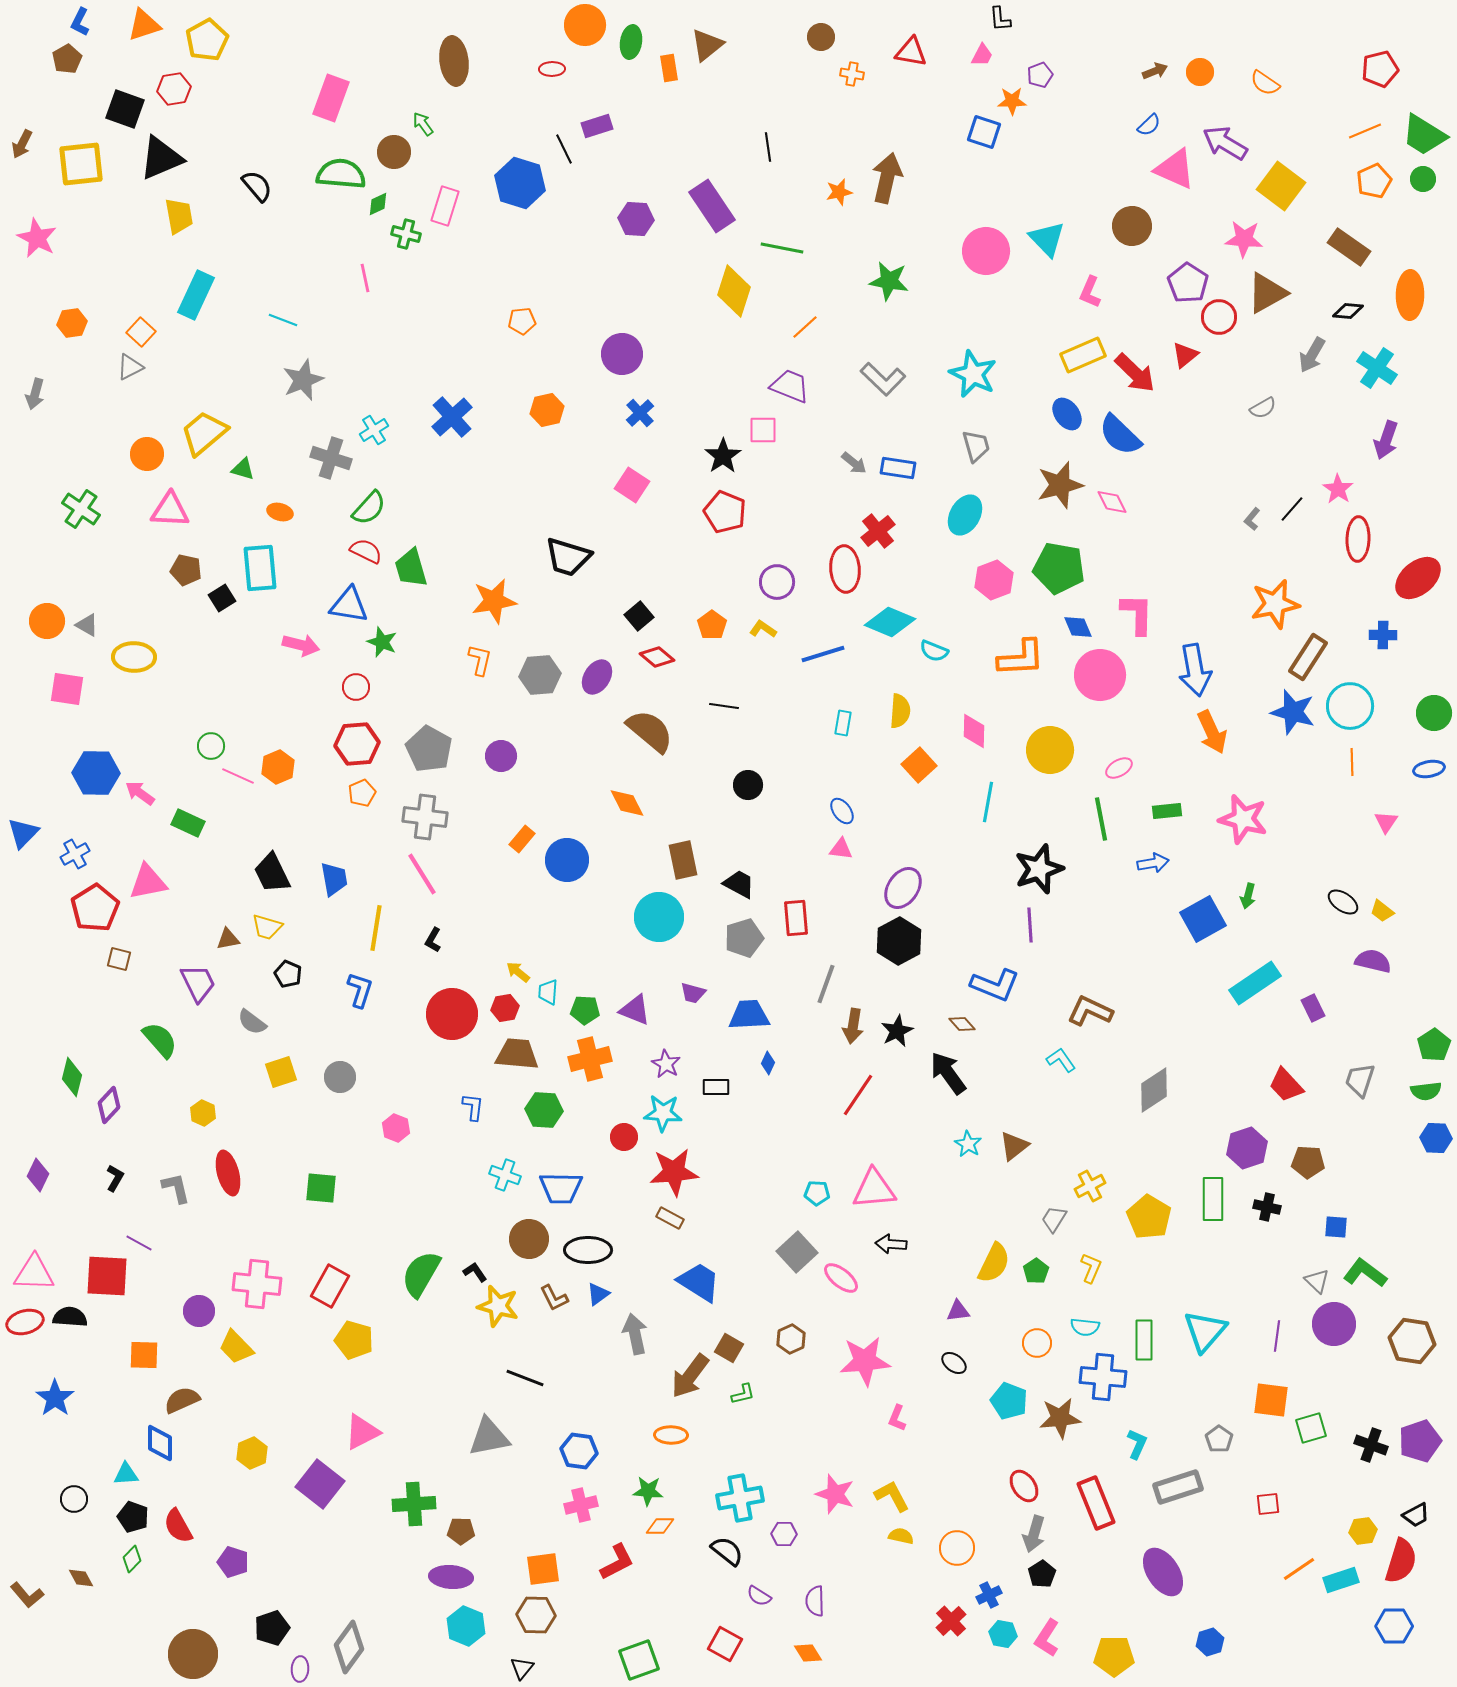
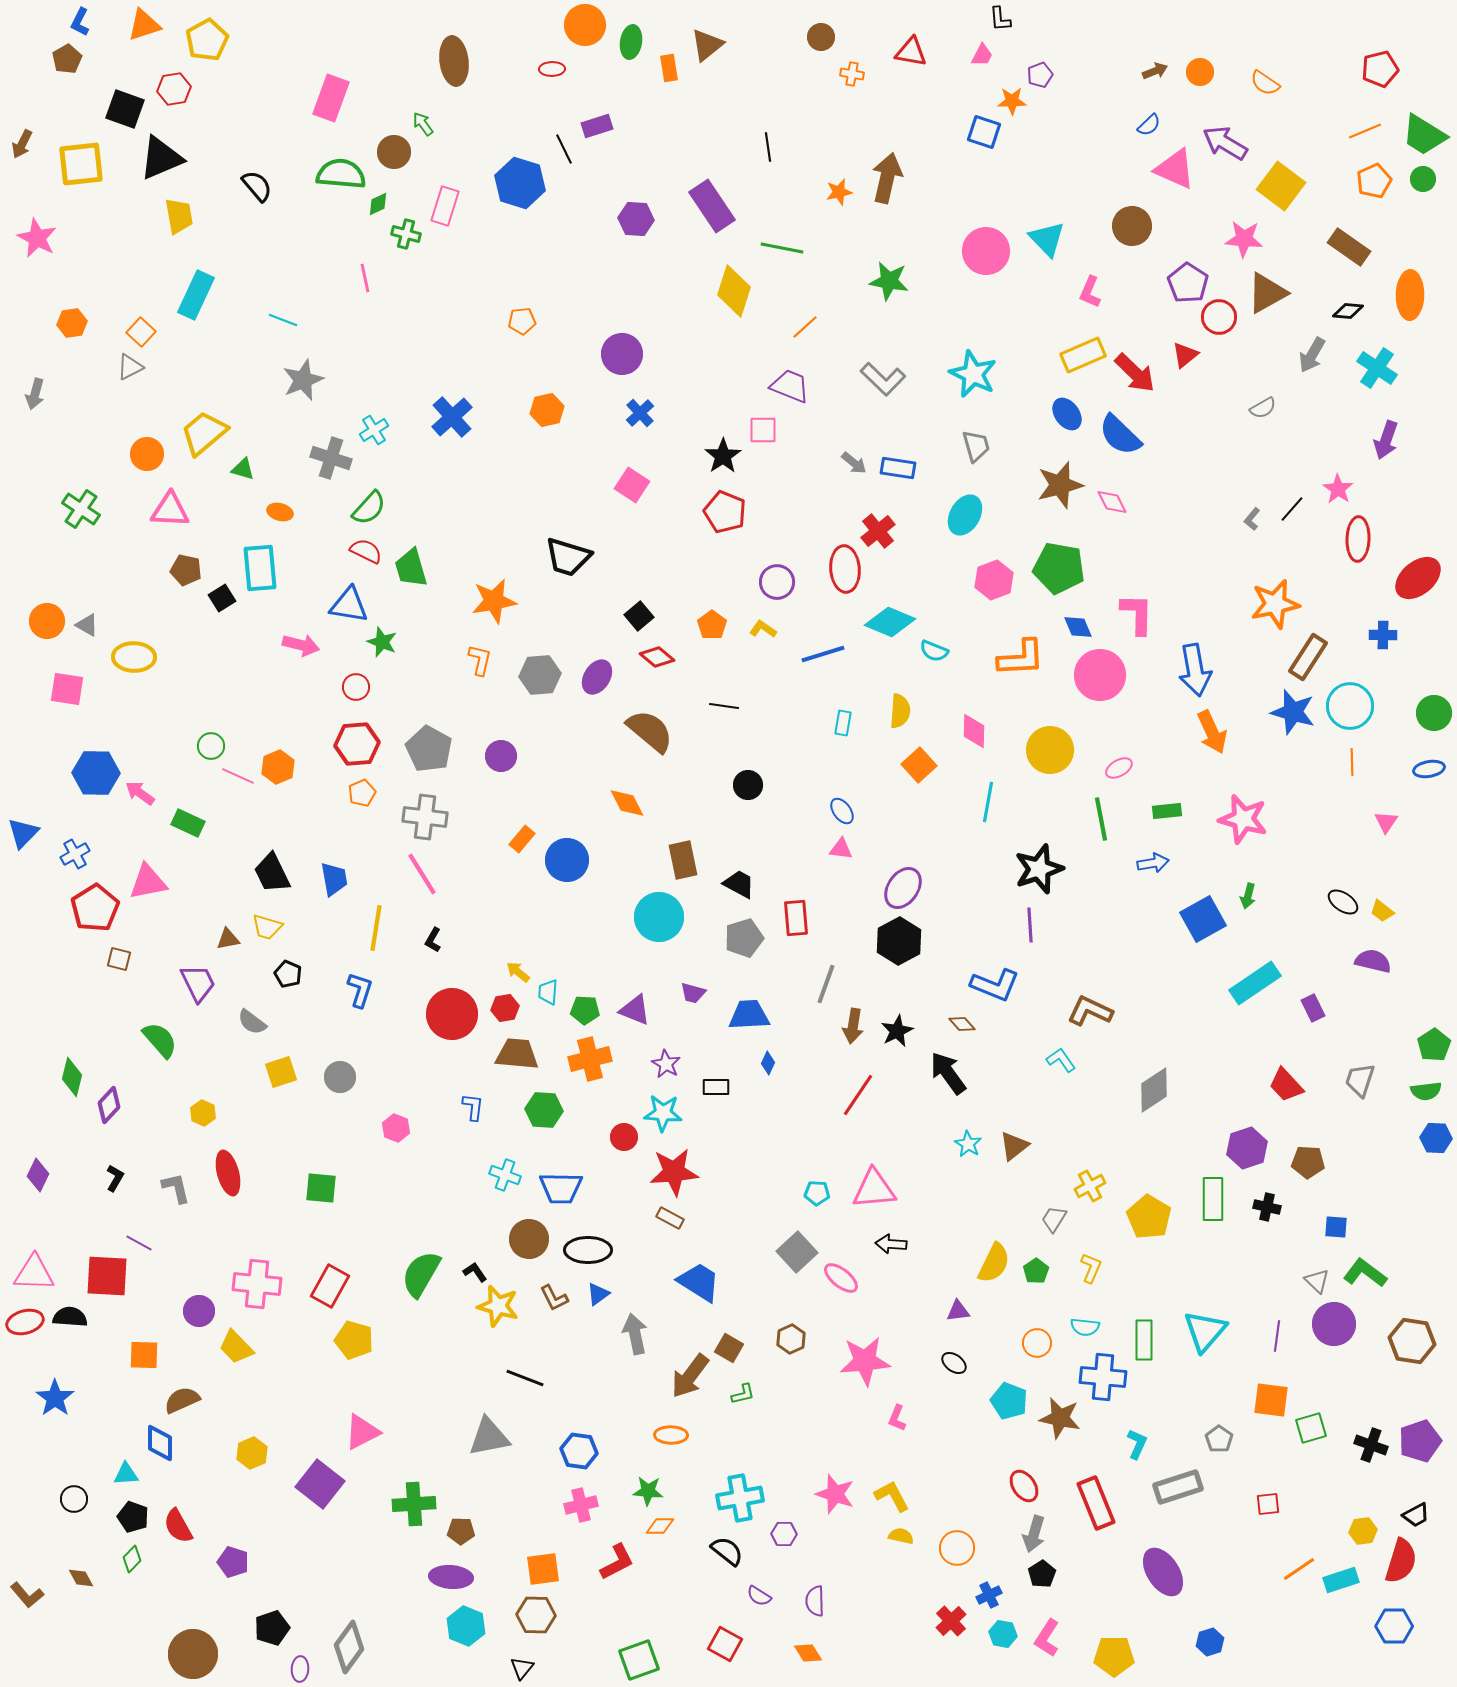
brown star at (1060, 1418): rotated 18 degrees clockwise
